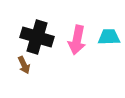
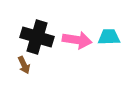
pink arrow: rotated 92 degrees counterclockwise
